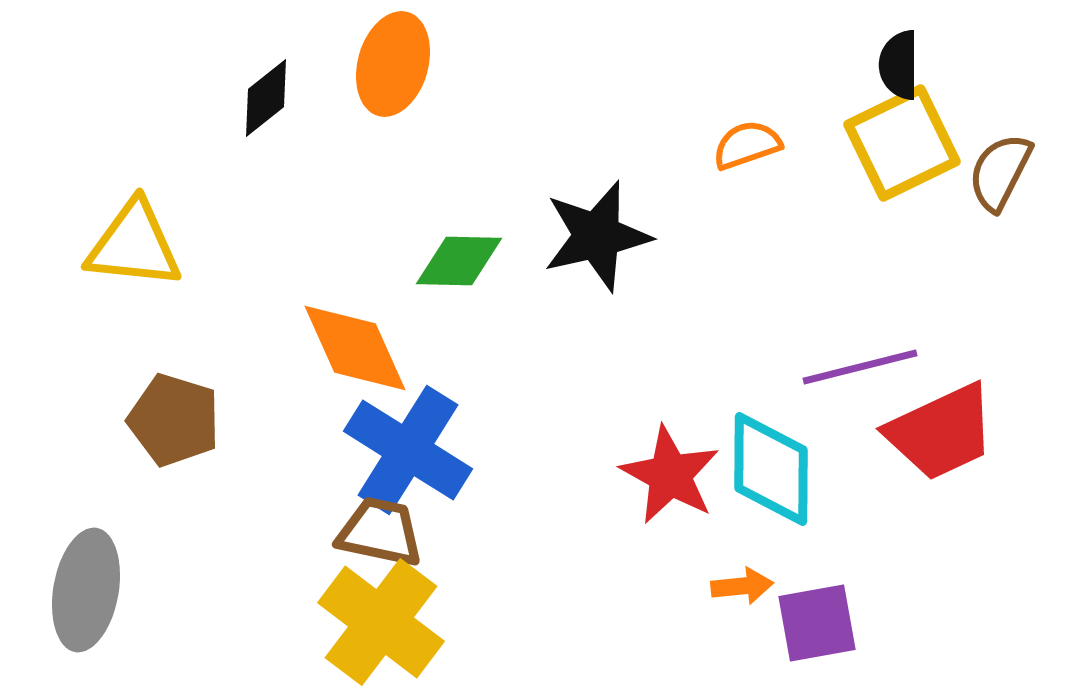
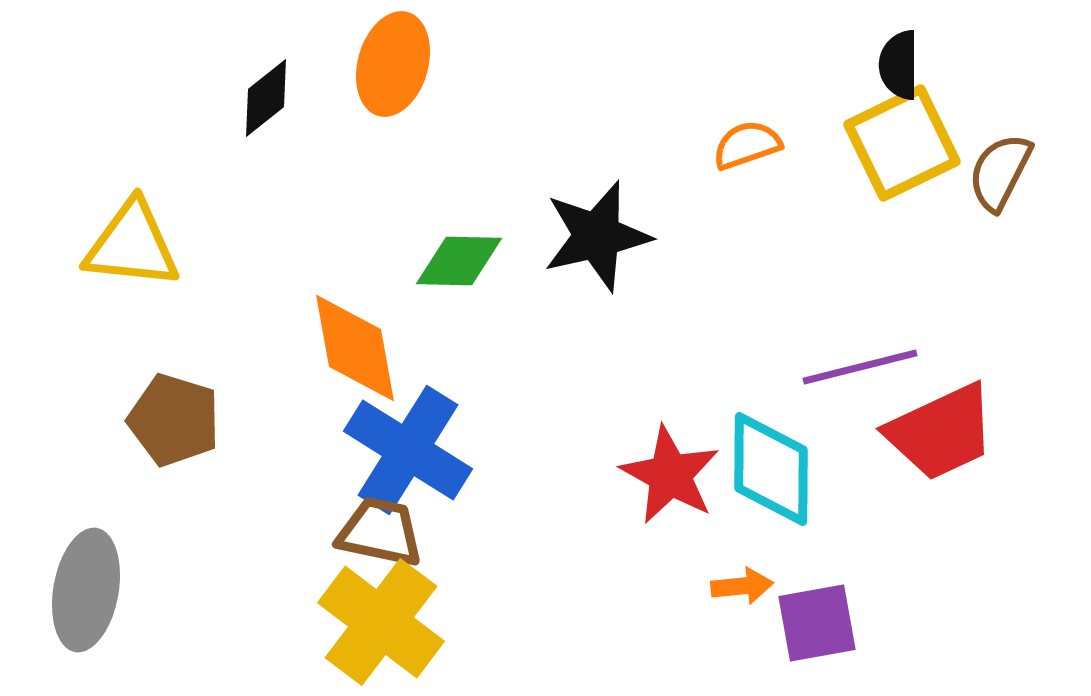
yellow triangle: moved 2 px left
orange diamond: rotated 14 degrees clockwise
